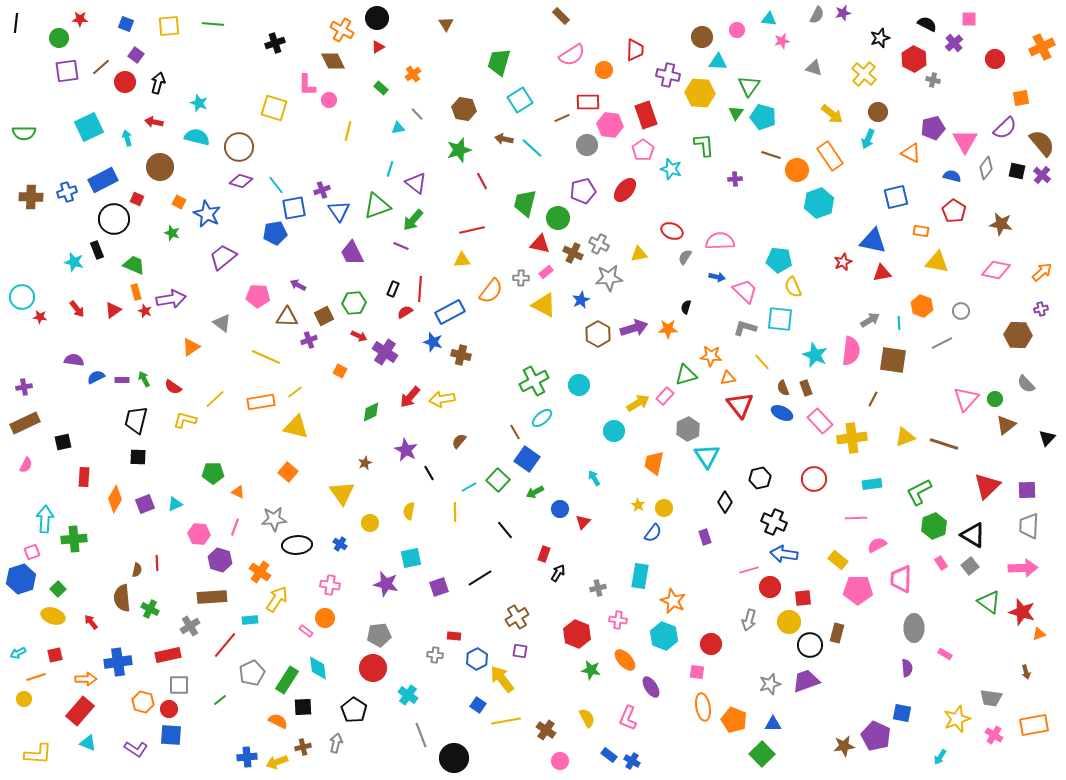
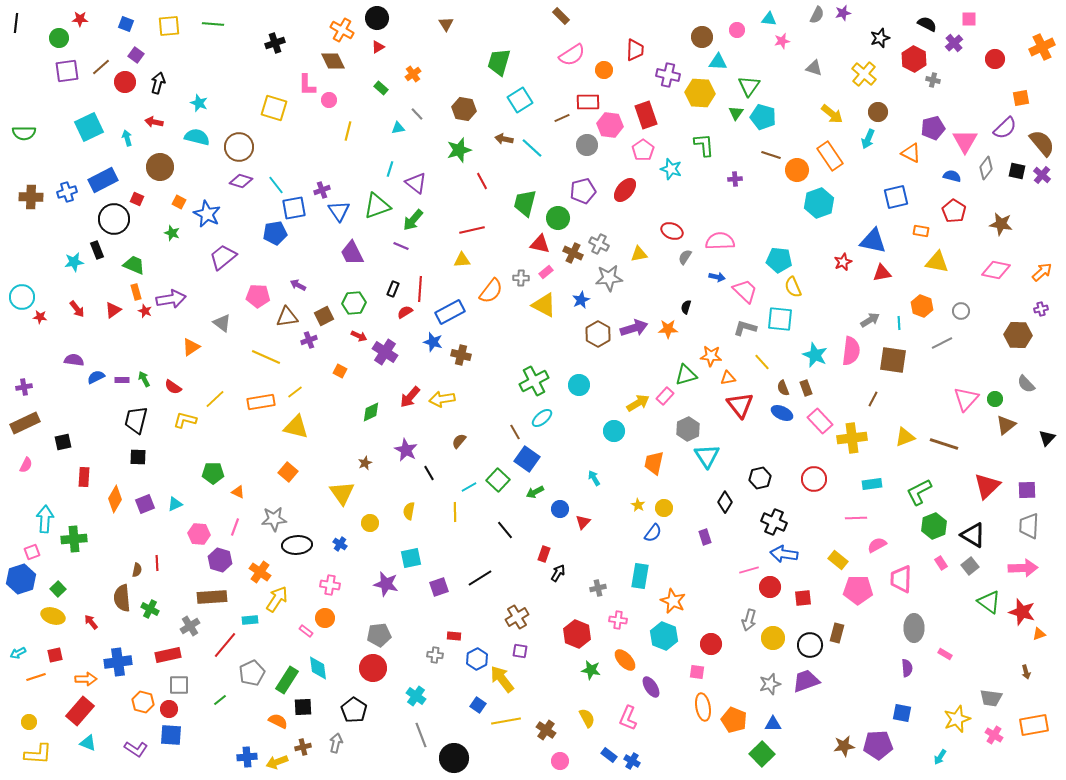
cyan star at (74, 262): rotated 24 degrees counterclockwise
brown triangle at (287, 317): rotated 10 degrees counterclockwise
yellow circle at (789, 622): moved 16 px left, 16 px down
cyan cross at (408, 695): moved 8 px right, 1 px down
yellow circle at (24, 699): moved 5 px right, 23 px down
purple pentagon at (876, 736): moved 2 px right, 9 px down; rotated 28 degrees counterclockwise
